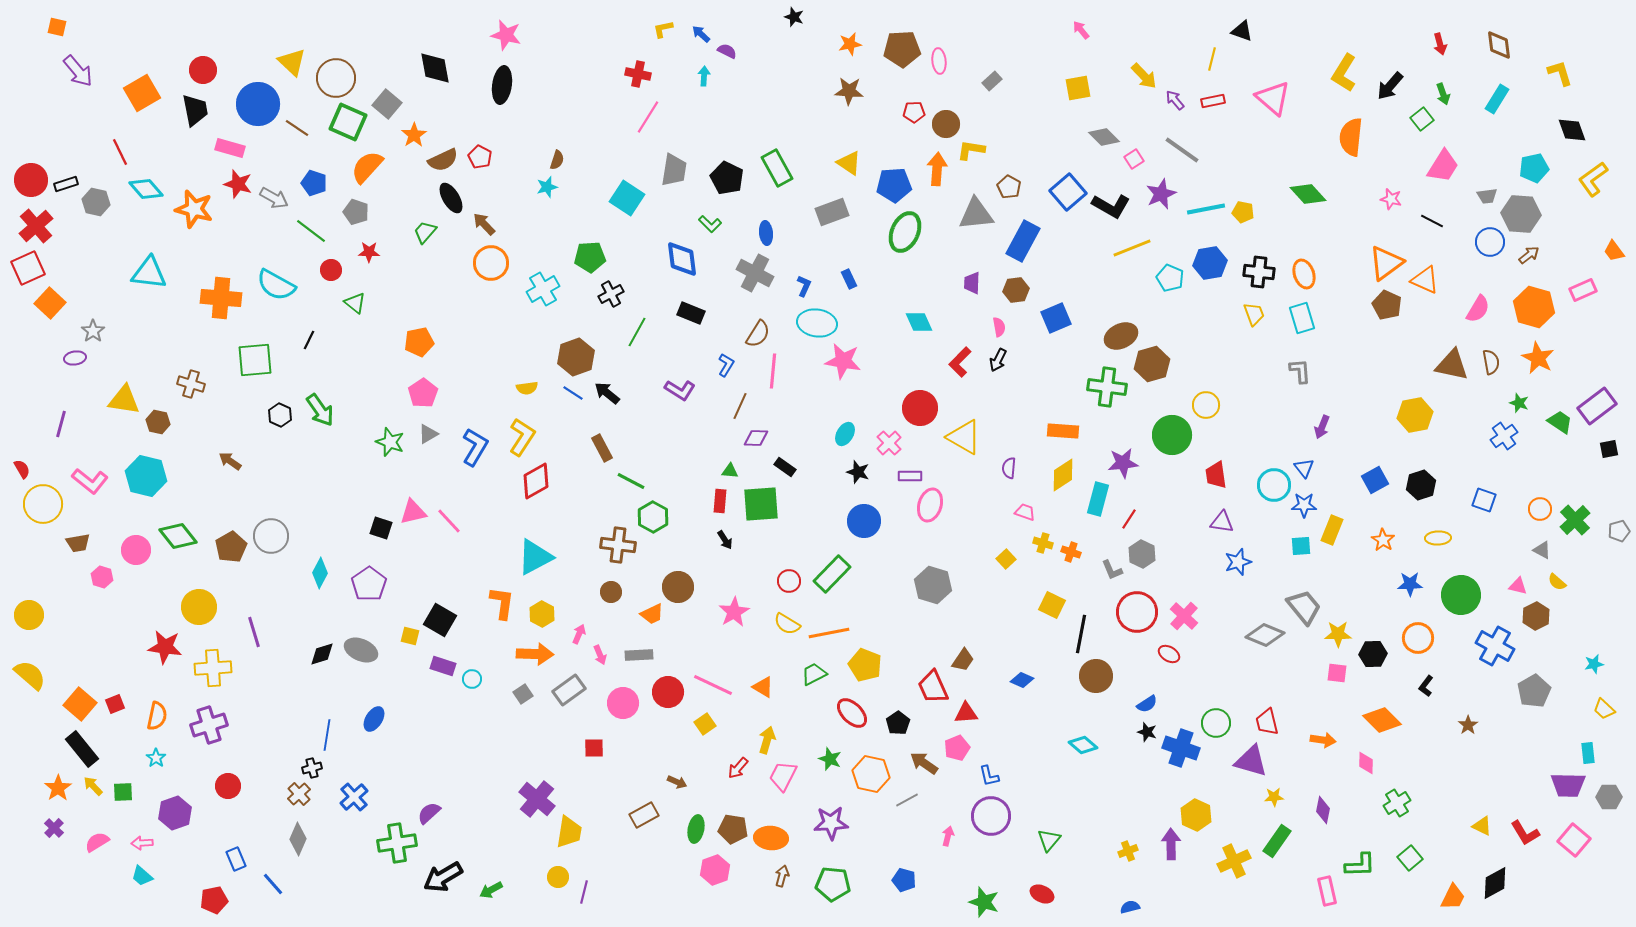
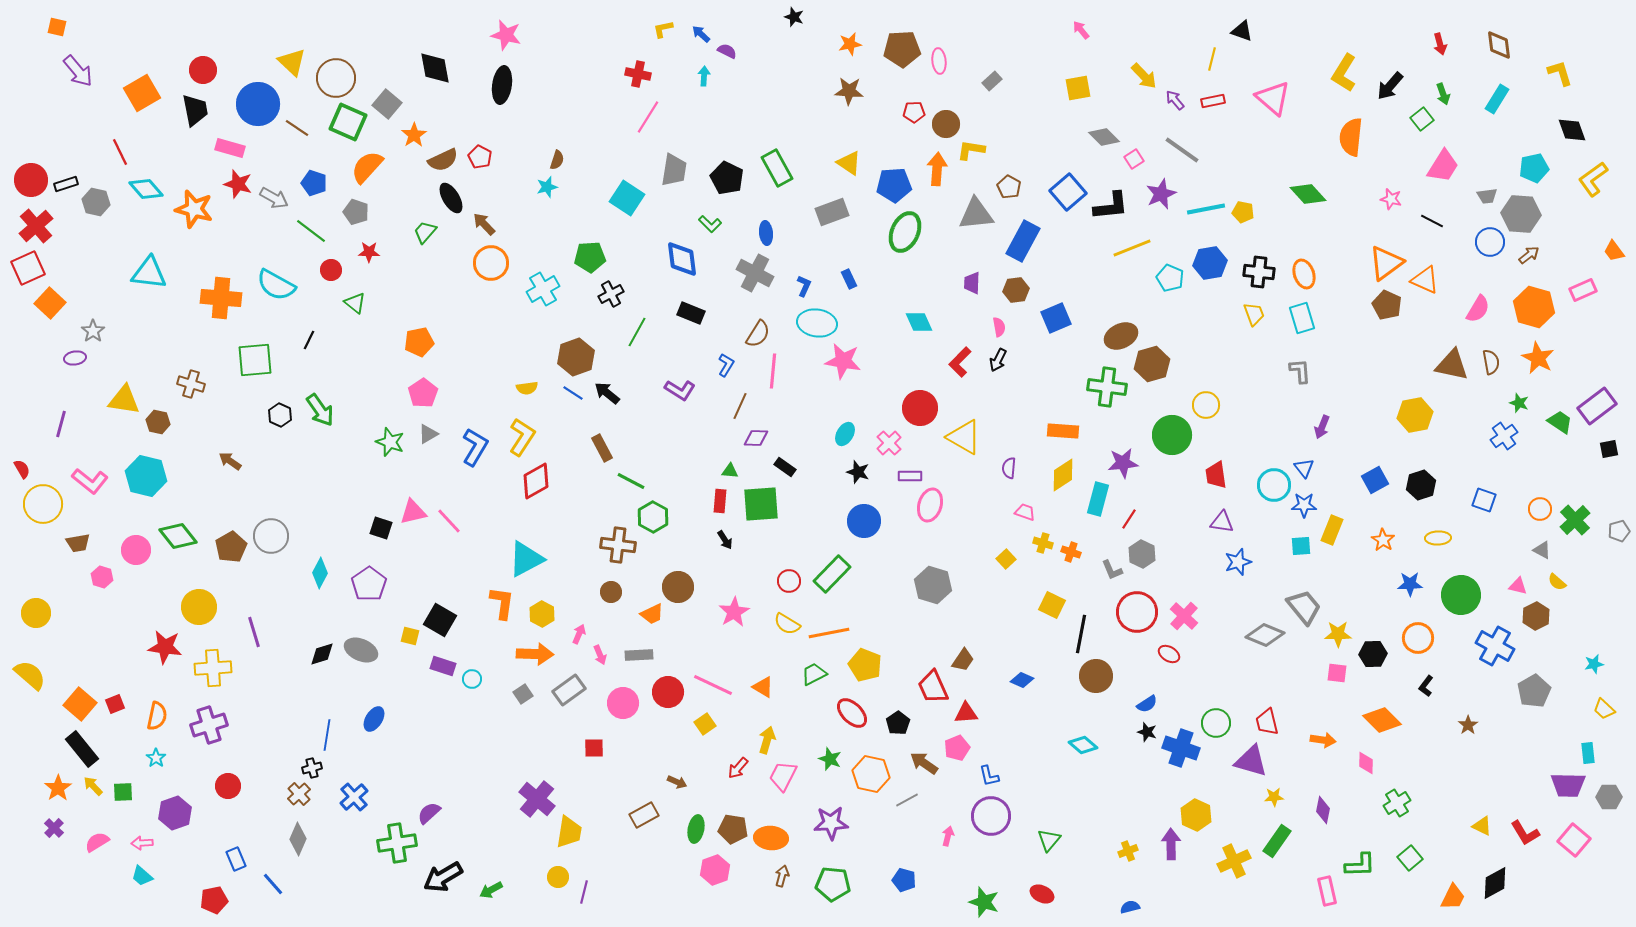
black L-shape at (1111, 206): rotated 36 degrees counterclockwise
cyan triangle at (535, 557): moved 9 px left, 2 px down
yellow circle at (29, 615): moved 7 px right, 2 px up
